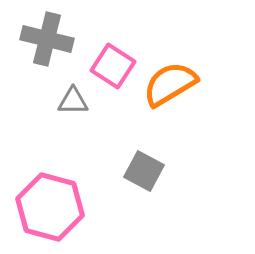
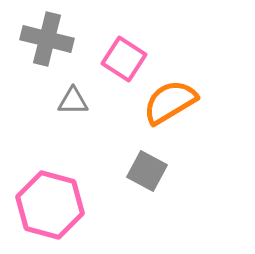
pink square: moved 11 px right, 7 px up
orange semicircle: moved 18 px down
gray square: moved 3 px right
pink hexagon: moved 2 px up
